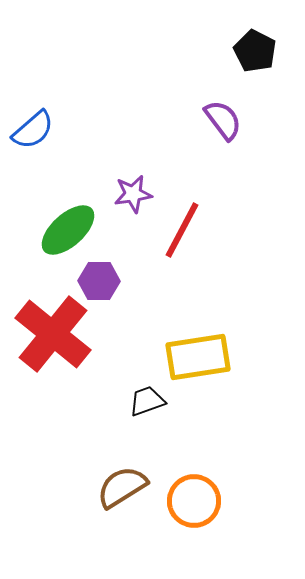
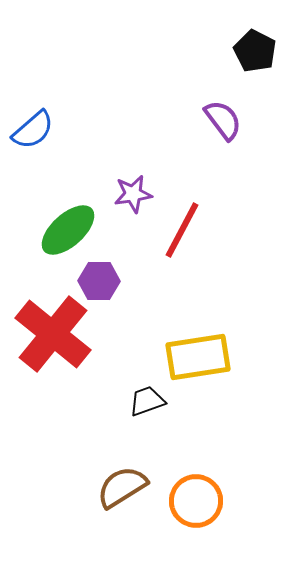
orange circle: moved 2 px right
